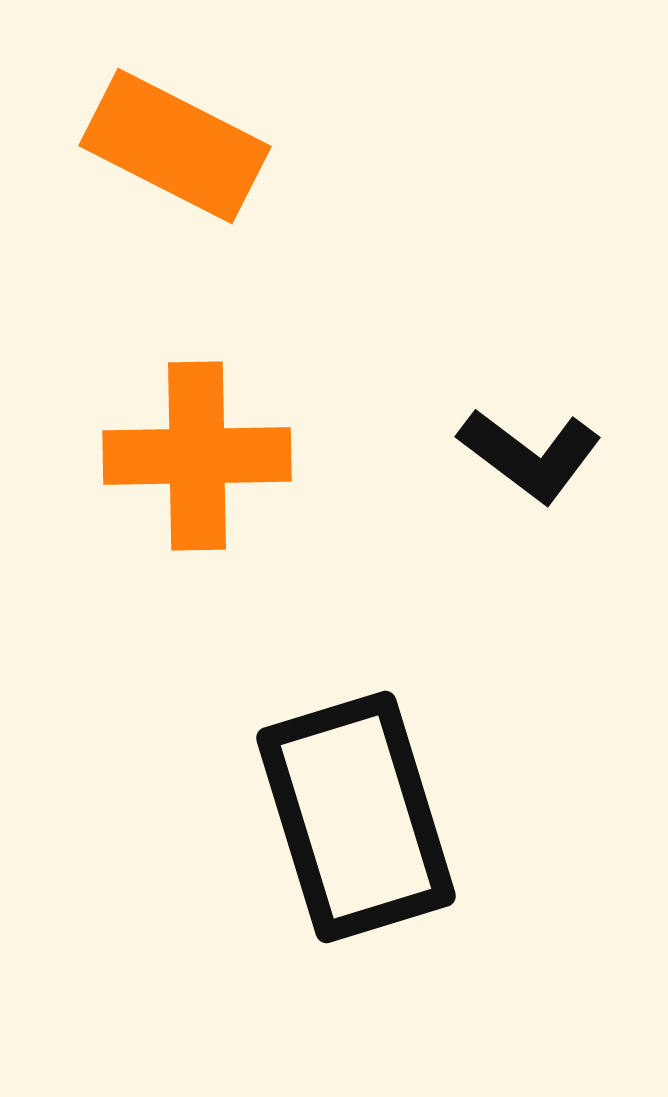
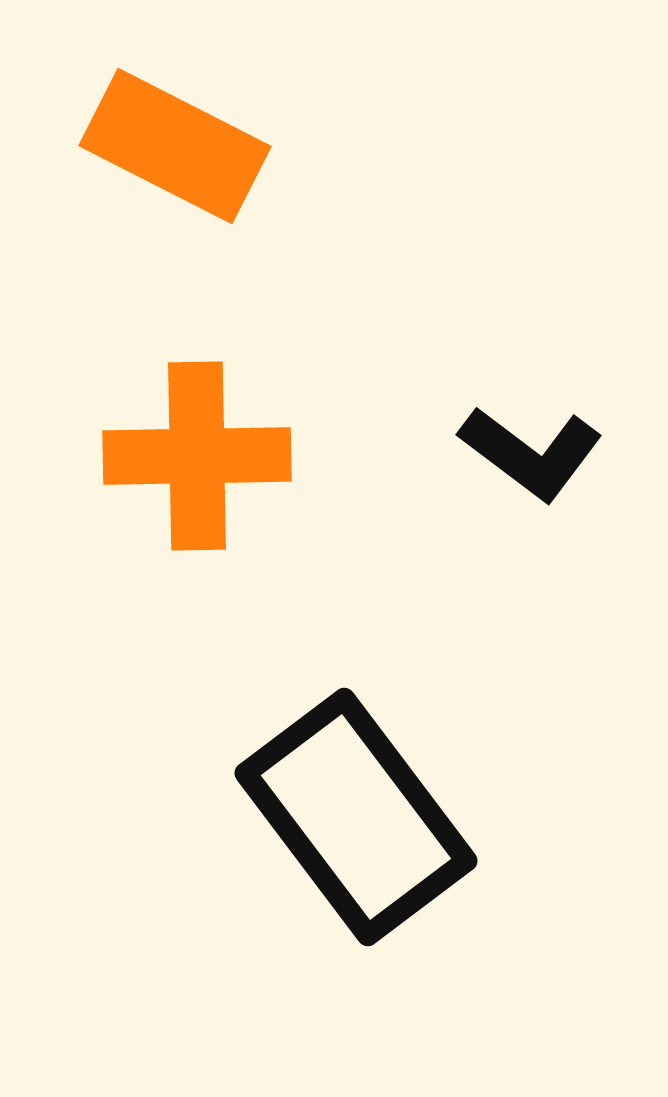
black L-shape: moved 1 px right, 2 px up
black rectangle: rotated 20 degrees counterclockwise
